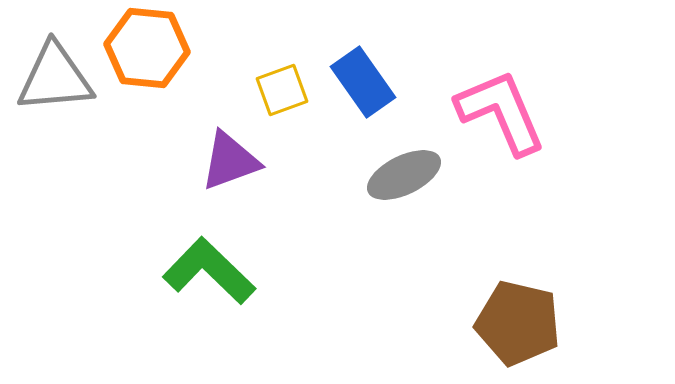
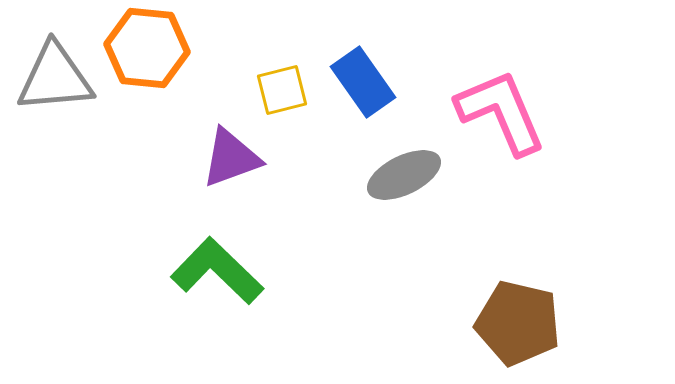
yellow square: rotated 6 degrees clockwise
purple triangle: moved 1 px right, 3 px up
green L-shape: moved 8 px right
